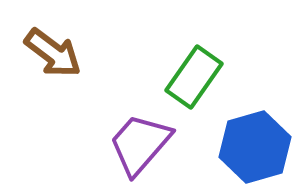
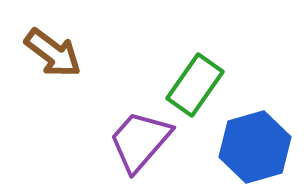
green rectangle: moved 1 px right, 8 px down
purple trapezoid: moved 3 px up
